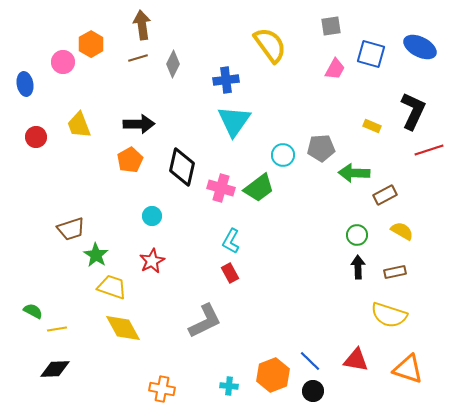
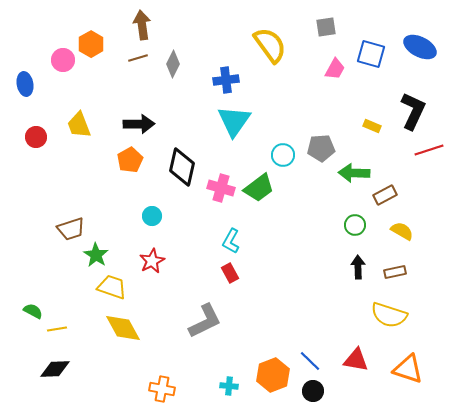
gray square at (331, 26): moved 5 px left, 1 px down
pink circle at (63, 62): moved 2 px up
green circle at (357, 235): moved 2 px left, 10 px up
